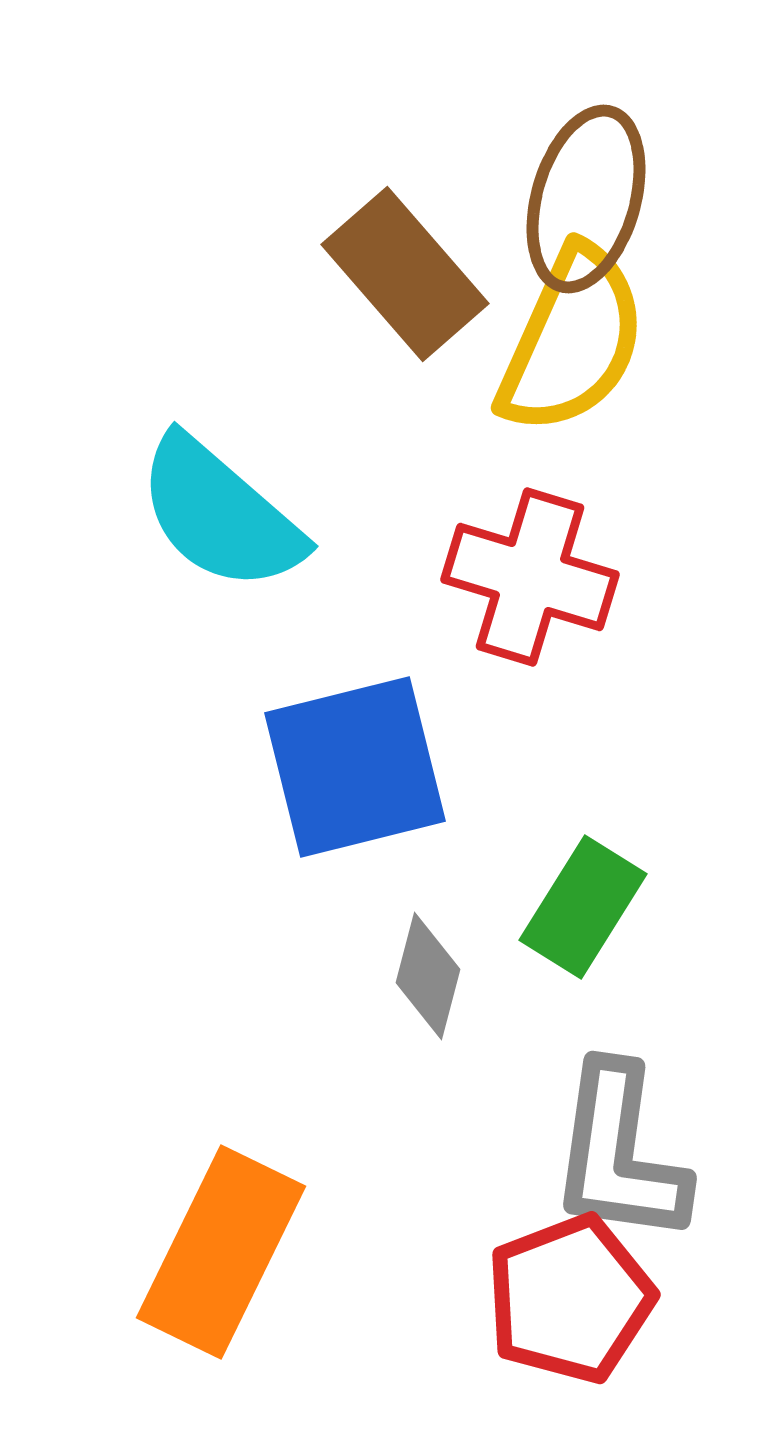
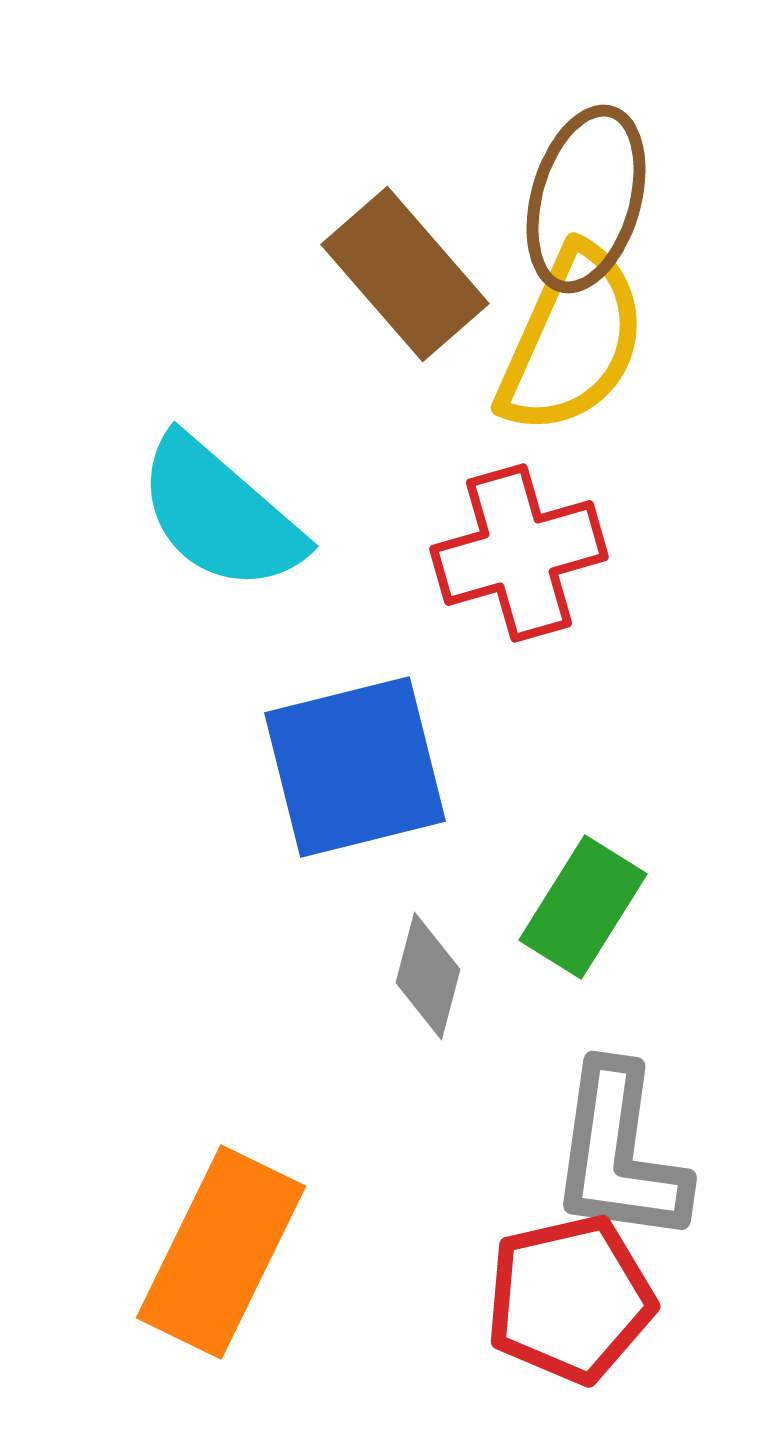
red cross: moved 11 px left, 24 px up; rotated 33 degrees counterclockwise
red pentagon: rotated 8 degrees clockwise
